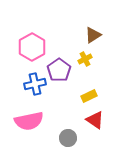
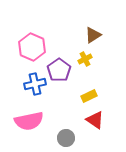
pink hexagon: rotated 8 degrees counterclockwise
gray circle: moved 2 px left
